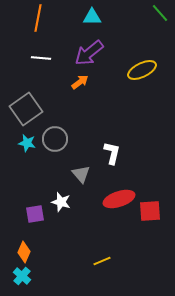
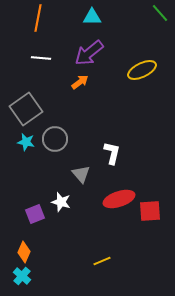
cyan star: moved 1 px left, 1 px up
purple square: rotated 12 degrees counterclockwise
